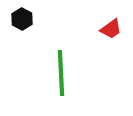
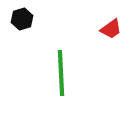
black hexagon: rotated 15 degrees clockwise
